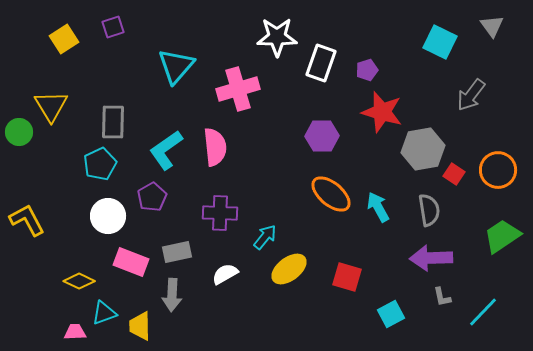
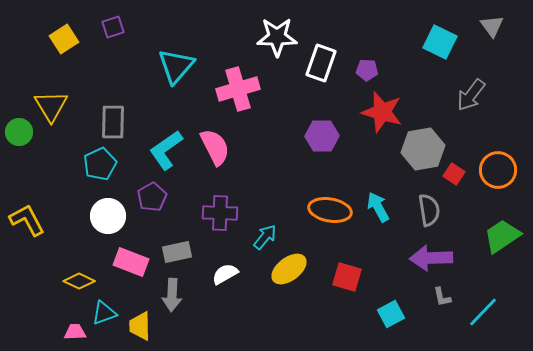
purple pentagon at (367, 70): rotated 20 degrees clockwise
pink semicircle at (215, 147): rotated 21 degrees counterclockwise
orange ellipse at (331, 194): moved 1 px left, 16 px down; rotated 30 degrees counterclockwise
